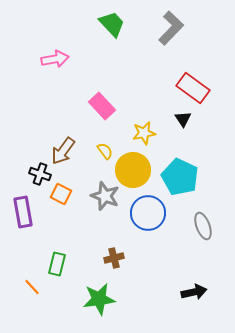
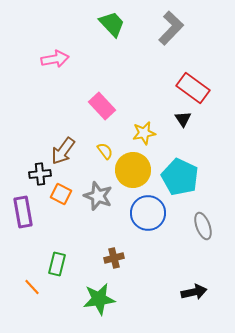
black cross: rotated 25 degrees counterclockwise
gray star: moved 7 px left
